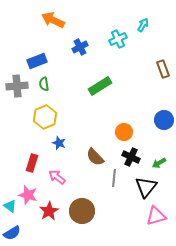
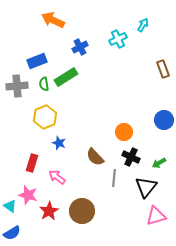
green rectangle: moved 34 px left, 9 px up
